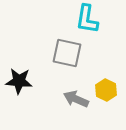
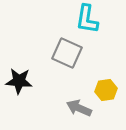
gray square: rotated 12 degrees clockwise
yellow hexagon: rotated 25 degrees clockwise
gray arrow: moved 3 px right, 9 px down
